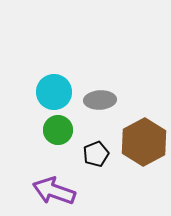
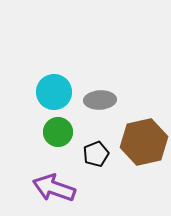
green circle: moved 2 px down
brown hexagon: rotated 15 degrees clockwise
purple arrow: moved 3 px up
